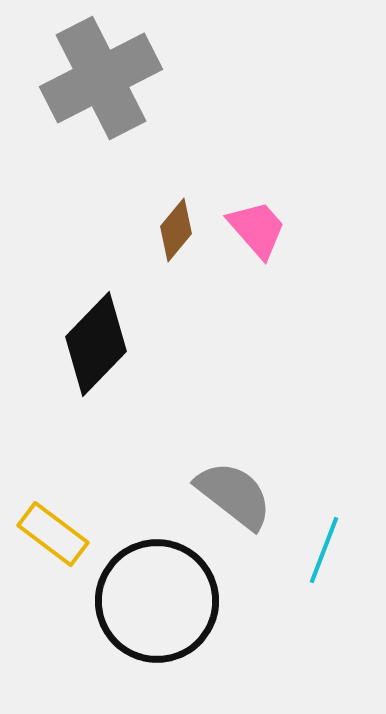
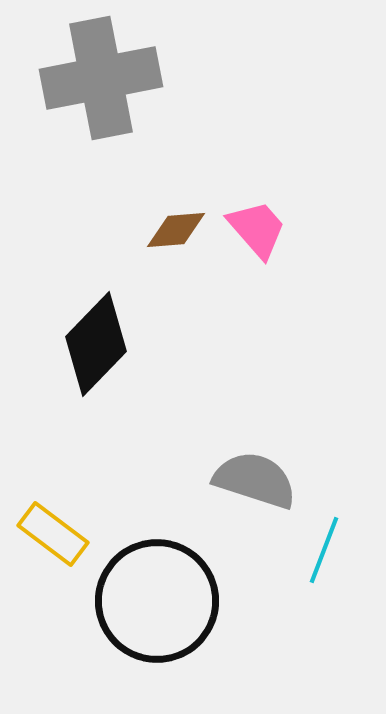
gray cross: rotated 16 degrees clockwise
brown diamond: rotated 46 degrees clockwise
gray semicircle: moved 21 px right, 15 px up; rotated 20 degrees counterclockwise
